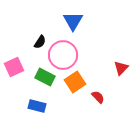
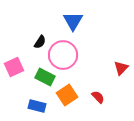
orange square: moved 8 px left, 13 px down
